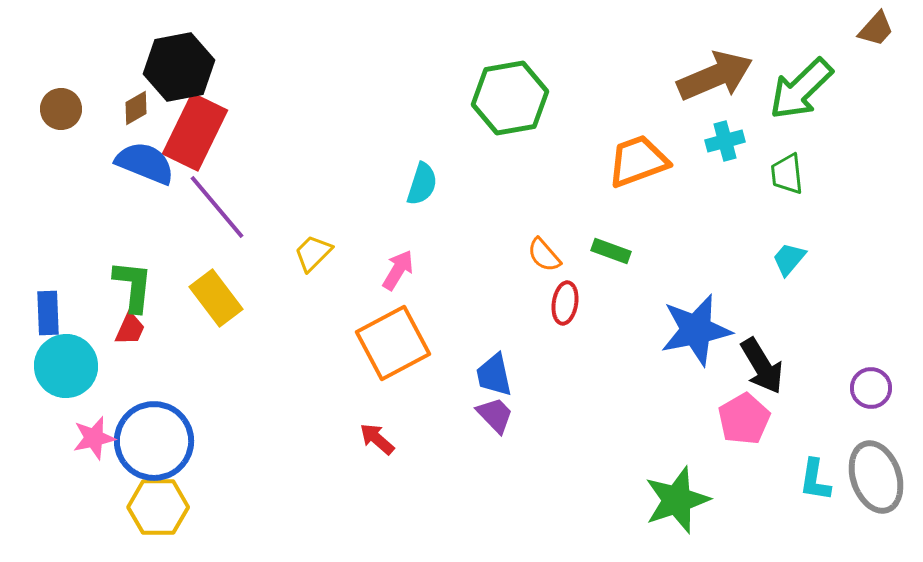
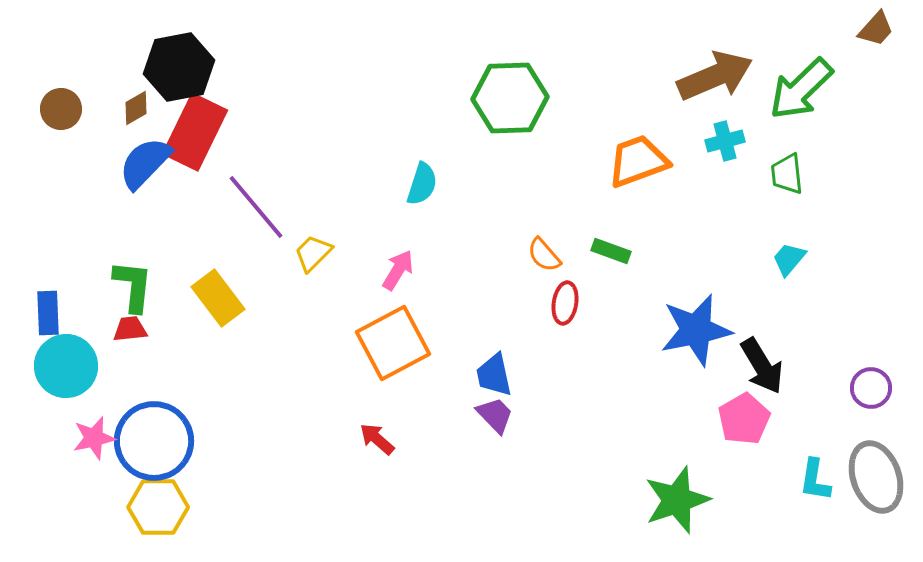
green hexagon: rotated 8 degrees clockwise
blue semicircle: rotated 68 degrees counterclockwise
purple line: moved 39 px right
yellow rectangle: moved 2 px right
red trapezoid: rotated 120 degrees counterclockwise
